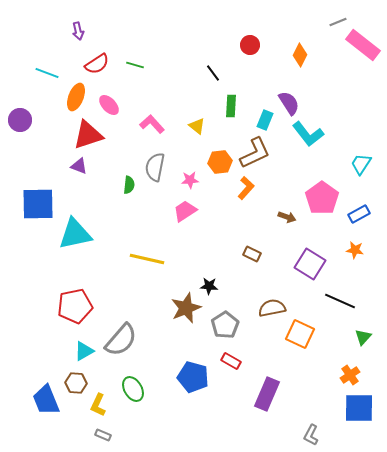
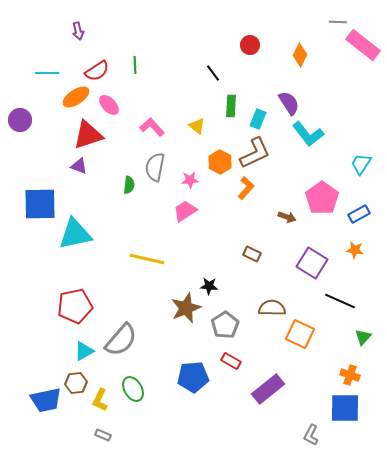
gray line at (338, 22): rotated 24 degrees clockwise
red semicircle at (97, 64): moved 7 px down
green line at (135, 65): rotated 72 degrees clockwise
cyan line at (47, 73): rotated 20 degrees counterclockwise
orange ellipse at (76, 97): rotated 36 degrees clockwise
cyan rectangle at (265, 120): moved 7 px left, 1 px up
pink L-shape at (152, 124): moved 3 px down
orange hexagon at (220, 162): rotated 25 degrees counterclockwise
blue square at (38, 204): moved 2 px right
purple square at (310, 264): moved 2 px right, 1 px up
brown semicircle at (272, 308): rotated 12 degrees clockwise
orange cross at (350, 375): rotated 36 degrees counterclockwise
blue pentagon at (193, 377): rotated 20 degrees counterclockwise
brown hexagon at (76, 383): rotated 10 degrees counterclockwise
purple rectangle at (267, 394): moved 1 px right, 5 px up; rotated 28 degrees clockwise
blue trapezoid at (46, 400): rotated 80 degrees counterclockwise
yellow L-shape at (98, 405): moved 2 px right, 5 px up
blue square at (359, 408): moved 14 px left
